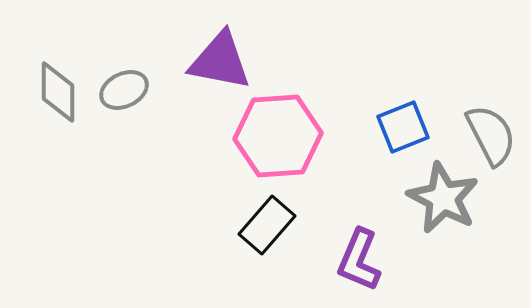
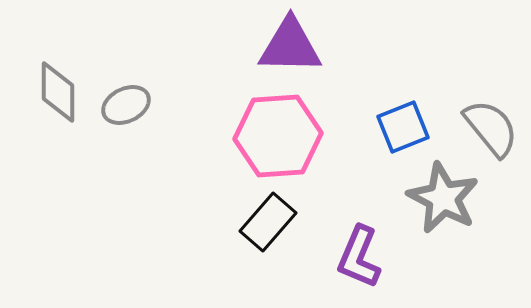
purple triangle: moved 70 px right, 15 px up; rotated 10 degrees counterclockwise
gray ellipse: moved 2 px right, 15 px down
gray semicircle: moved 7 px up; rotated 12 degrees counterclockwise
black rectangle: moved 1 px right, 3 px up
purple L-shape: moved 3 px up
